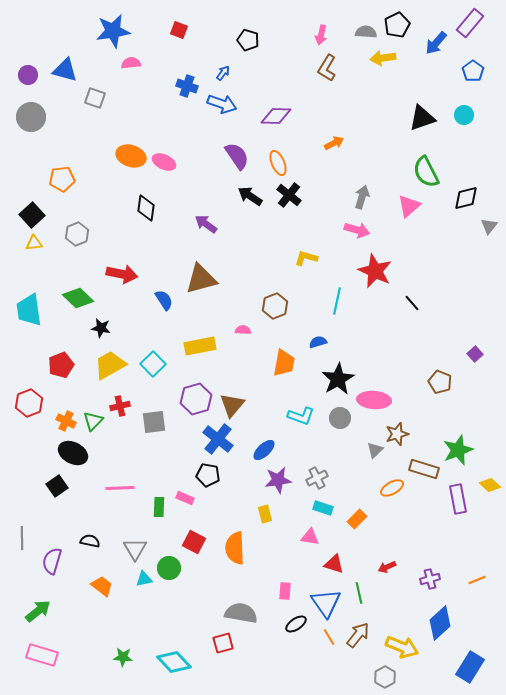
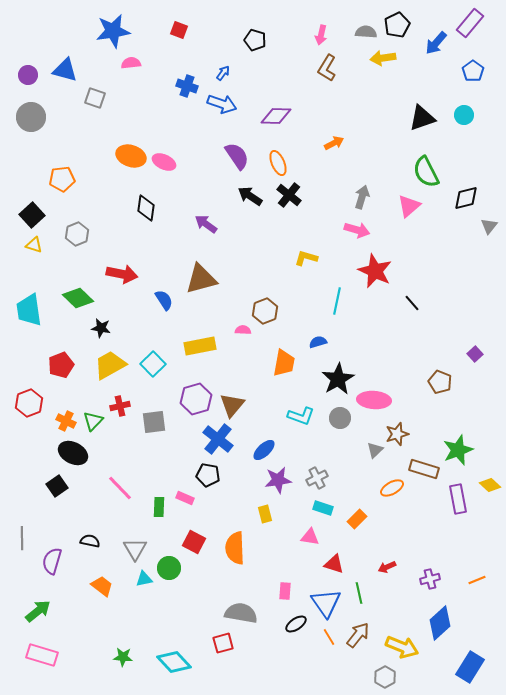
black pentagon at (248, 40): moved 7 px right
yellow triangle at (34, 243): moved 2 px down; rotated 24 degrees clockwise
brown hexagon at (275, 306): moved 10 px left, 5 px down
pink line at (120, 488): rotated 48 degrees clockwise
